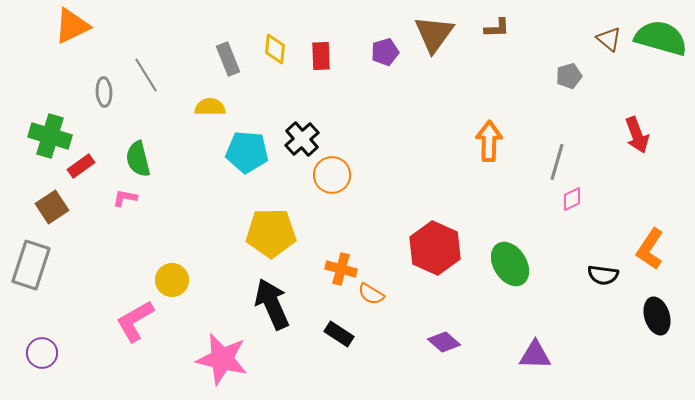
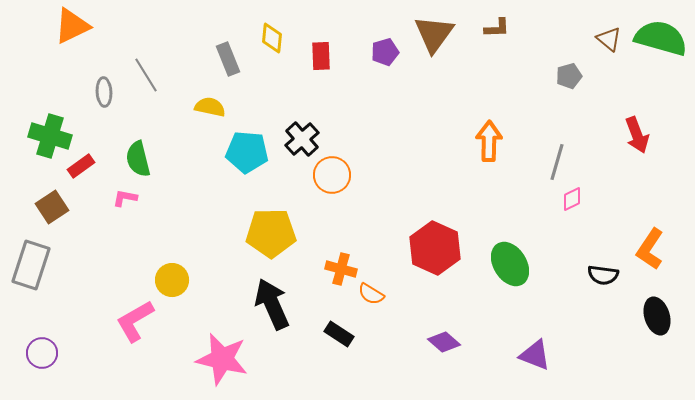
yellow diamond at (275, 49): moved 3 px left, 11 px up
yellow semicircle at (210, 107): rotated 12 degrees clockwise
purple triangle at (535, 355): rotated 20 degrees clockwise
